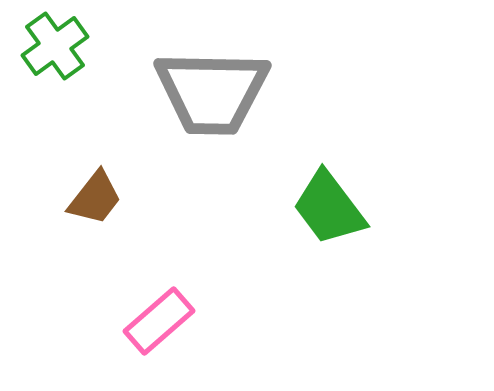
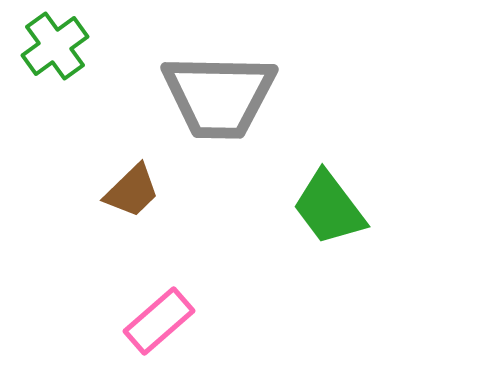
gray trapezoid: moved 7 px right, 4 px down
brown trapezoid: moved 37 px right, 7 px up; rotated 8 degrees clockwise
